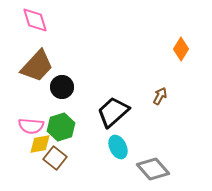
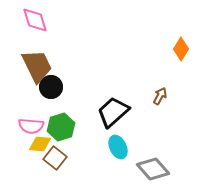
brown trapezoid: rotated 69 degrees counterclockwise
black circle: moved 11 px left
yellow diamond: rotated 15 degrees clockwise
